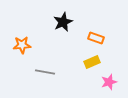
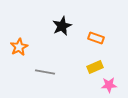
black star: moved 1 px left, 4 px down
orange star: moved 3 px left, 2 px down; rotated 24 degrees counterclockwise
yellow rectangle: moved 3 px right, 5 px down
pink star: moved 3 px down; rotated 14 degrees clockwise
